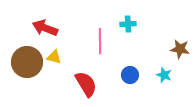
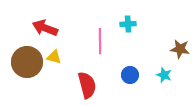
red semicircle: moved 1 px right, 1 px down; rotated 16 degrees clockwise
